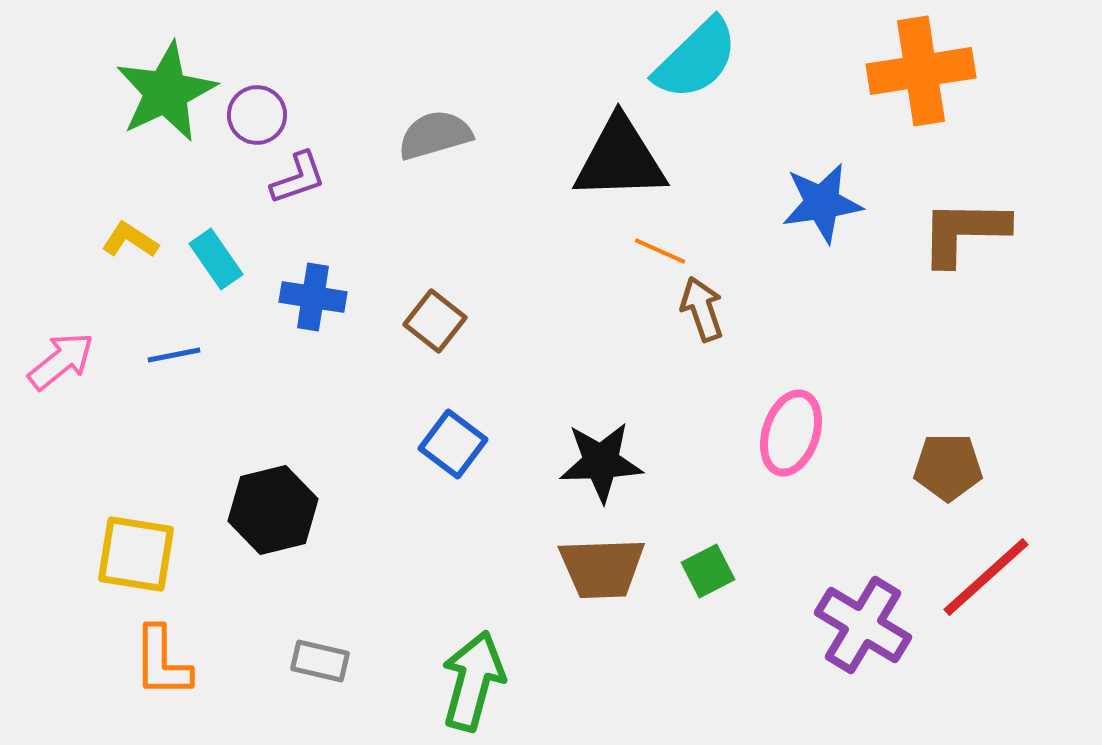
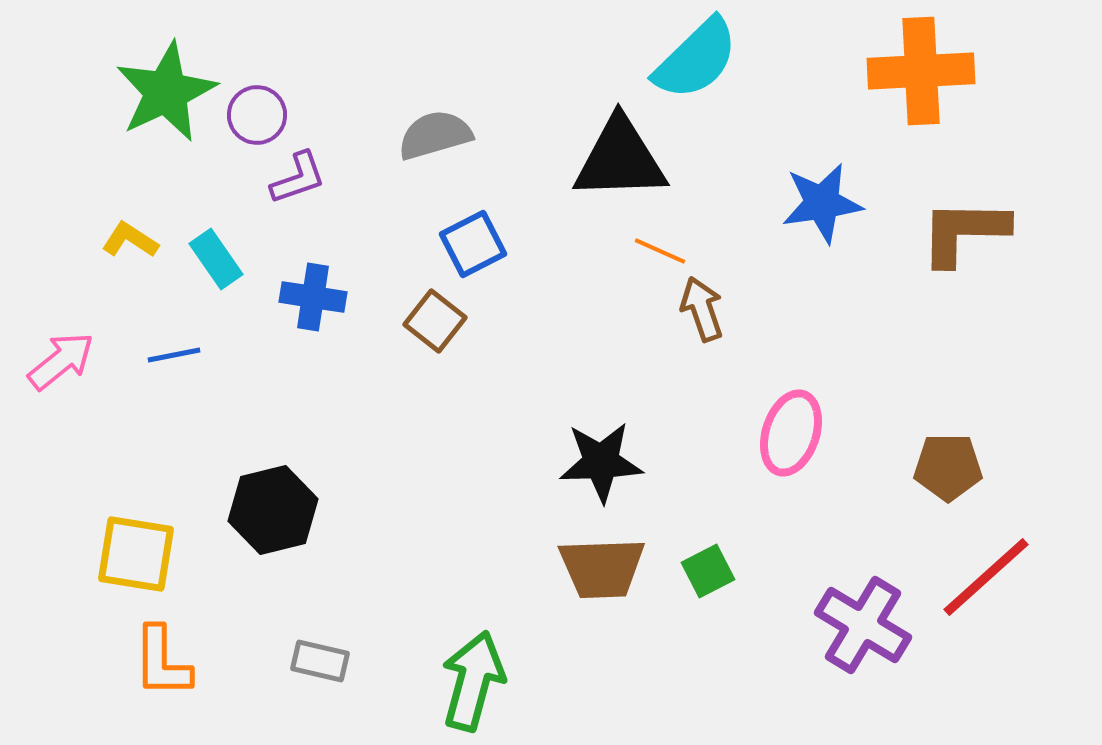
orange cross: rotated 6 degrees clockwise
blue square: moved 20 px right, 200 px up; rotated 26 degrees clockwise
